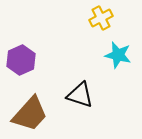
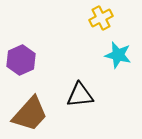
black triangle: rotated 24 degrees counterclockwise
